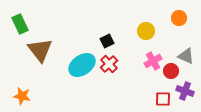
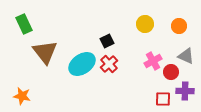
orange circle: moved 8 px down
green rectangle: moved 4 px right
yellow circle: moved 1 px left, 7 px up
brown triangle: moved 5 px right, 2 px down
cyan ellipse: moved 1 px up
red circle: moved 1 px down
purple cross: rotated 18 degrees counterclockwise
